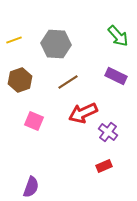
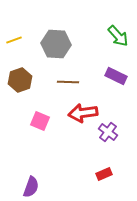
brown line: rotated 35 degrees clockwise
red arrow: rotated 16 degrees clockwise
pink square: moved 6 px right
red rectangle: moved 8 px down
